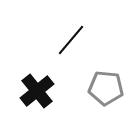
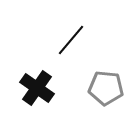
black cross: moved 3 px up; rotated 16 degrees counterclockwise
